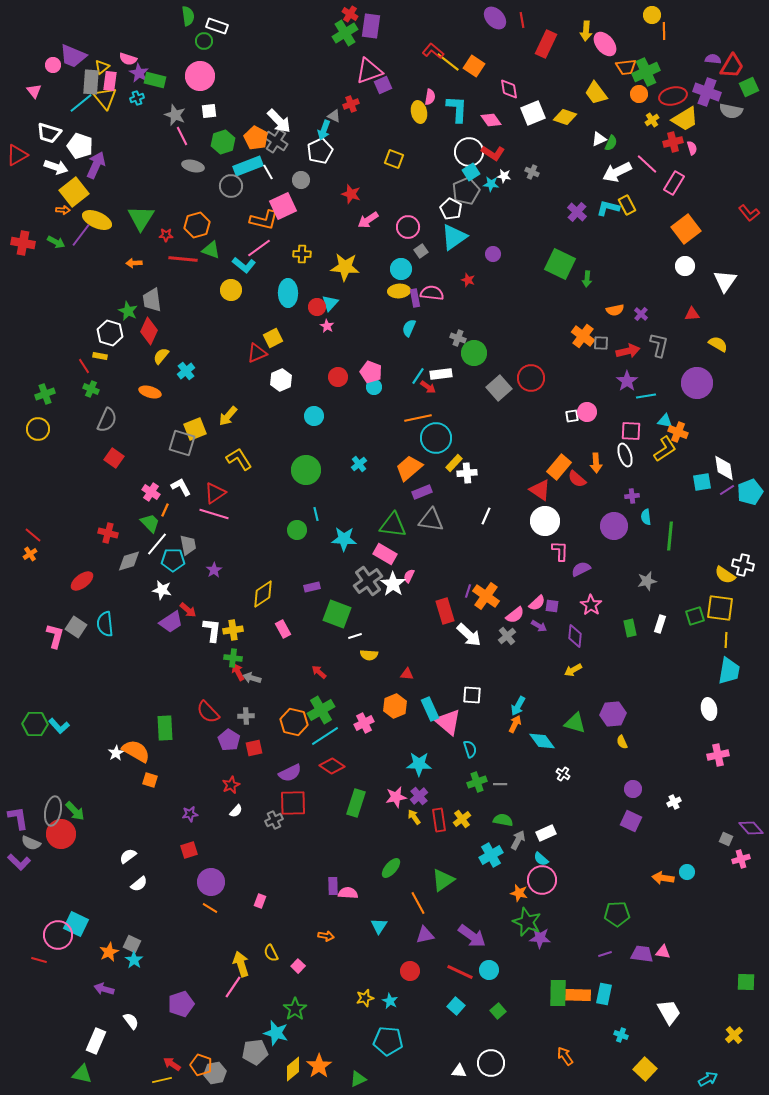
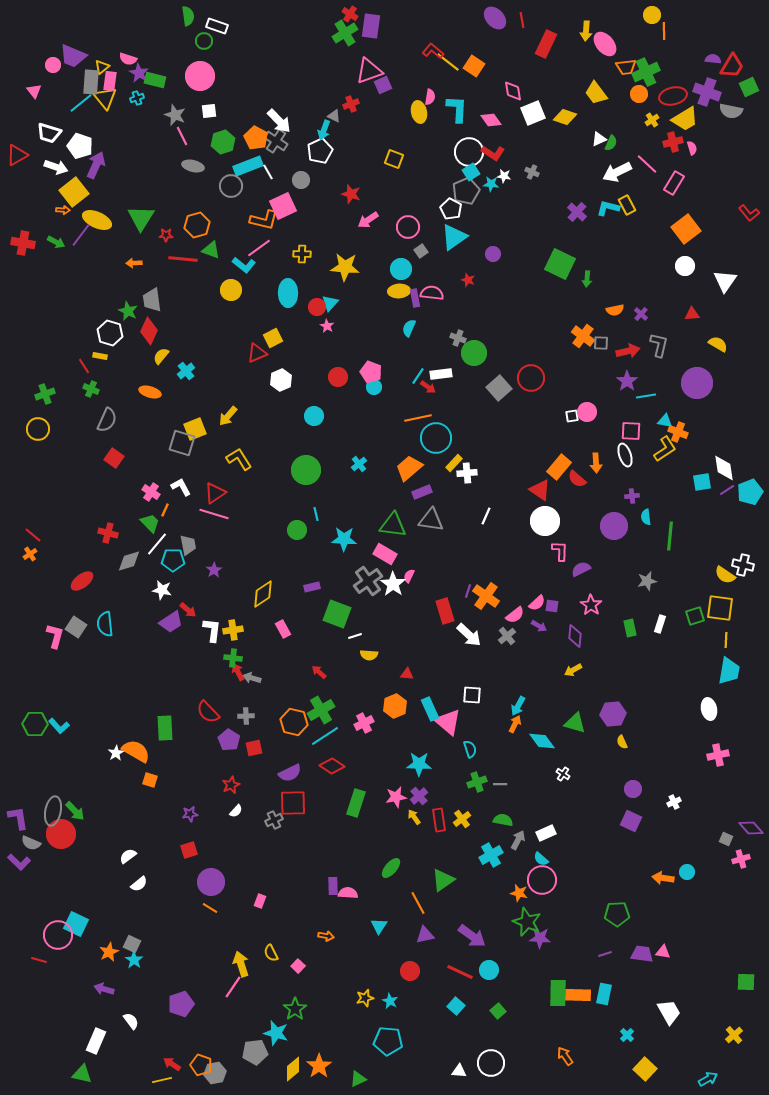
pink diamond at (509, 89): moved 4 px right, 2 px down
cyan cross at (621, 1035): moved 6 px right; rotated 24 degrees clockwise
